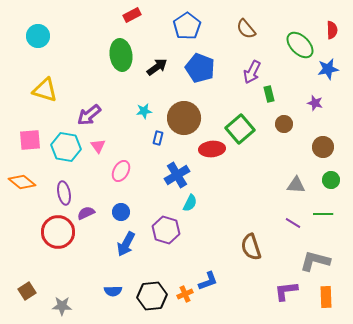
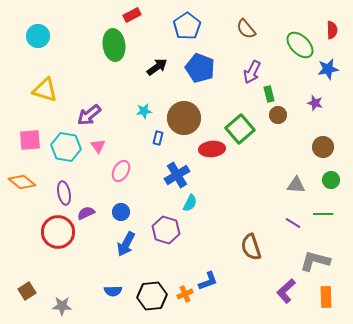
green ellipse at (121, 55): moved 7 px left, 10 px up
brown circle at (284, 124): moved 6 px left, 9 px up
purple L-shape at (286, 291): rotated 35 degrees counterclockwise
